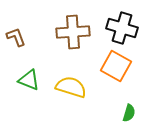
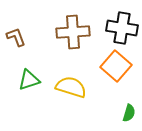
black cross: rotated 8 degrees counterclockwise
orange square: rotated 12 degrees clockwise
green triangle: rotated 40 degrees counterclockwise
